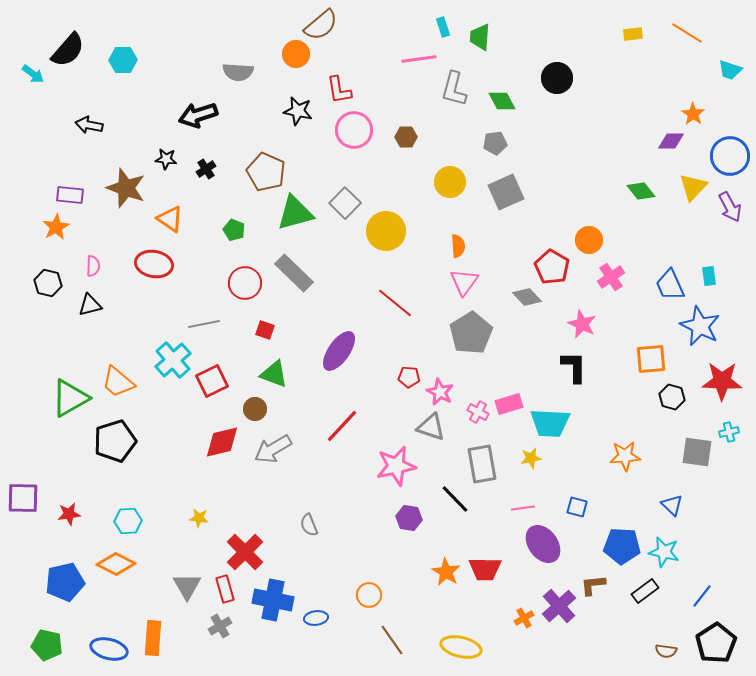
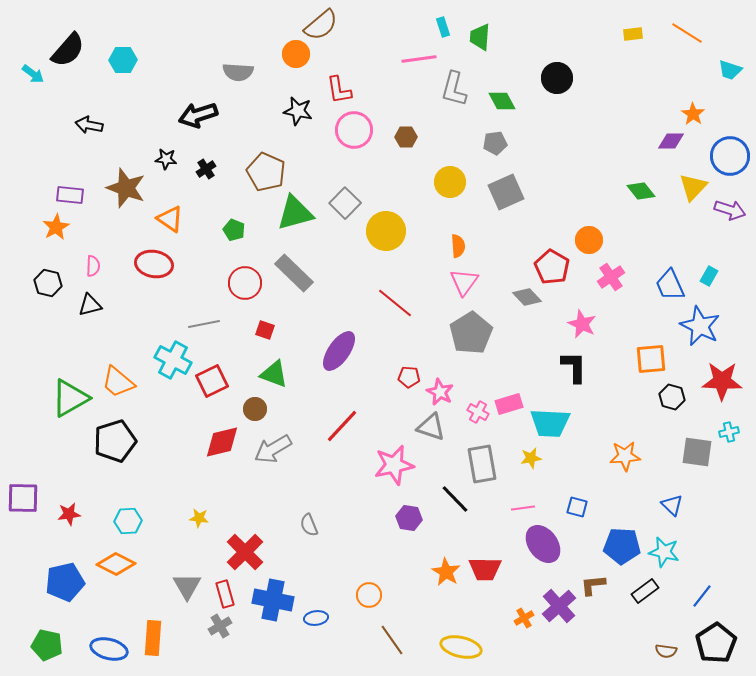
purple arrow at (730, 207): moved 3 px down; rotated 44 degrees counterclockwise
cyan rectangle at (709, 276): rotated 36 degrees clockwise
cyan cross at (173, 360): rotated 21 degrees counterclockwise
pink star at (396, 466): moved 2 px left, 1 px up
red rectangle at (225, 589): moved 5 px down
